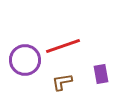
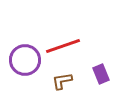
purple rectangle: rotated 12 degrees counterclockwise
brown L-shape: moved 1 px up
